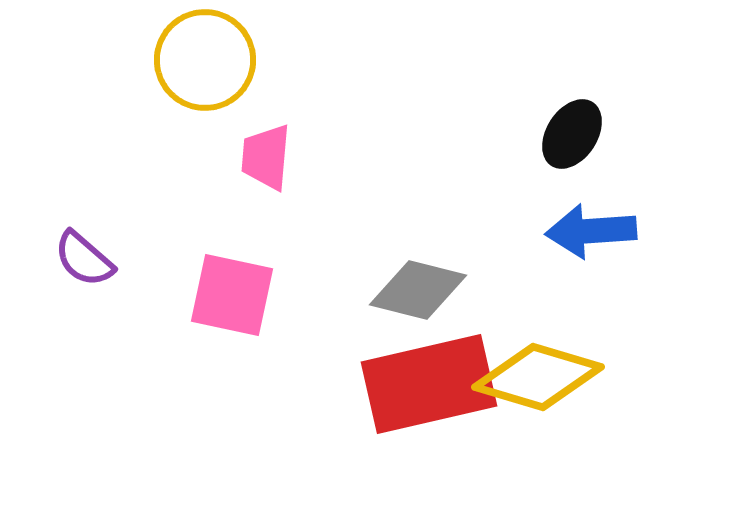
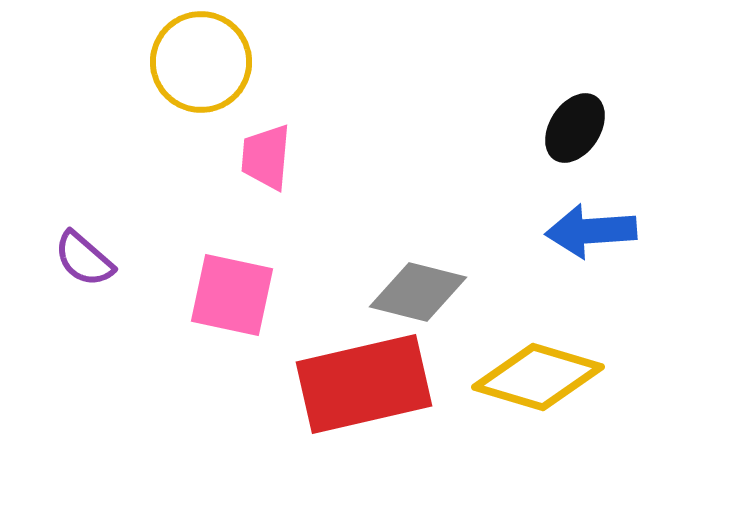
yellow circle: moved 4 px left, 2 px down
black ellipse: moved 3 px right, 6 px up
gray diamond: moved 2 px down
red rectangle: moved 65 px left
